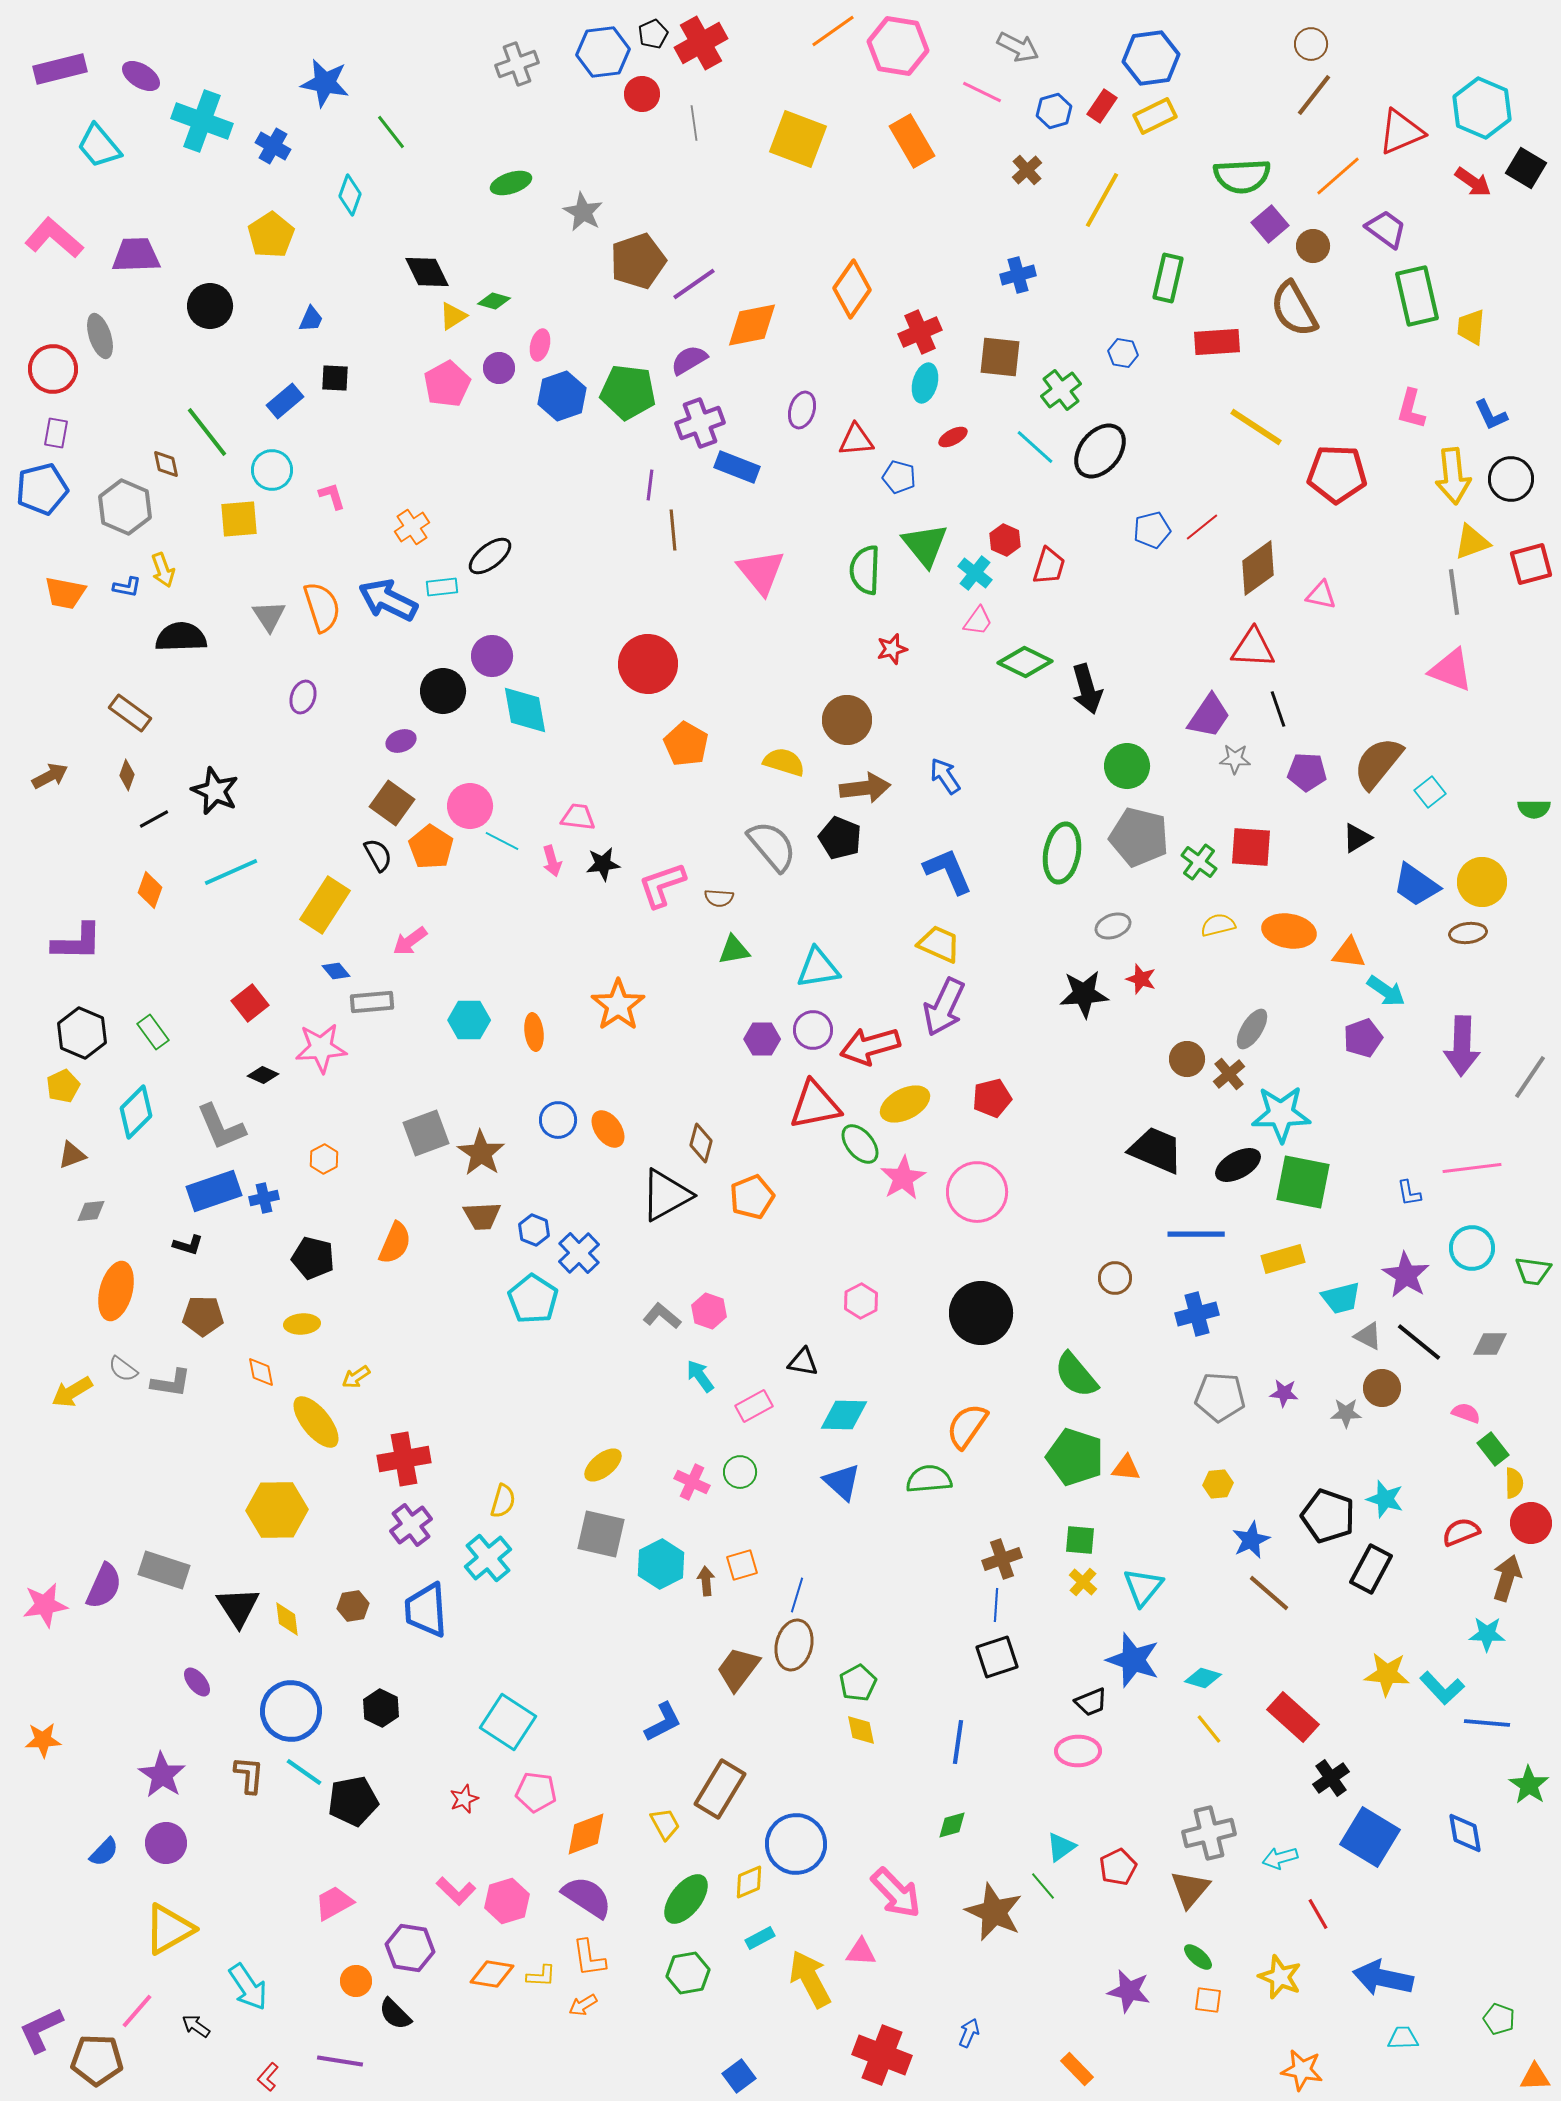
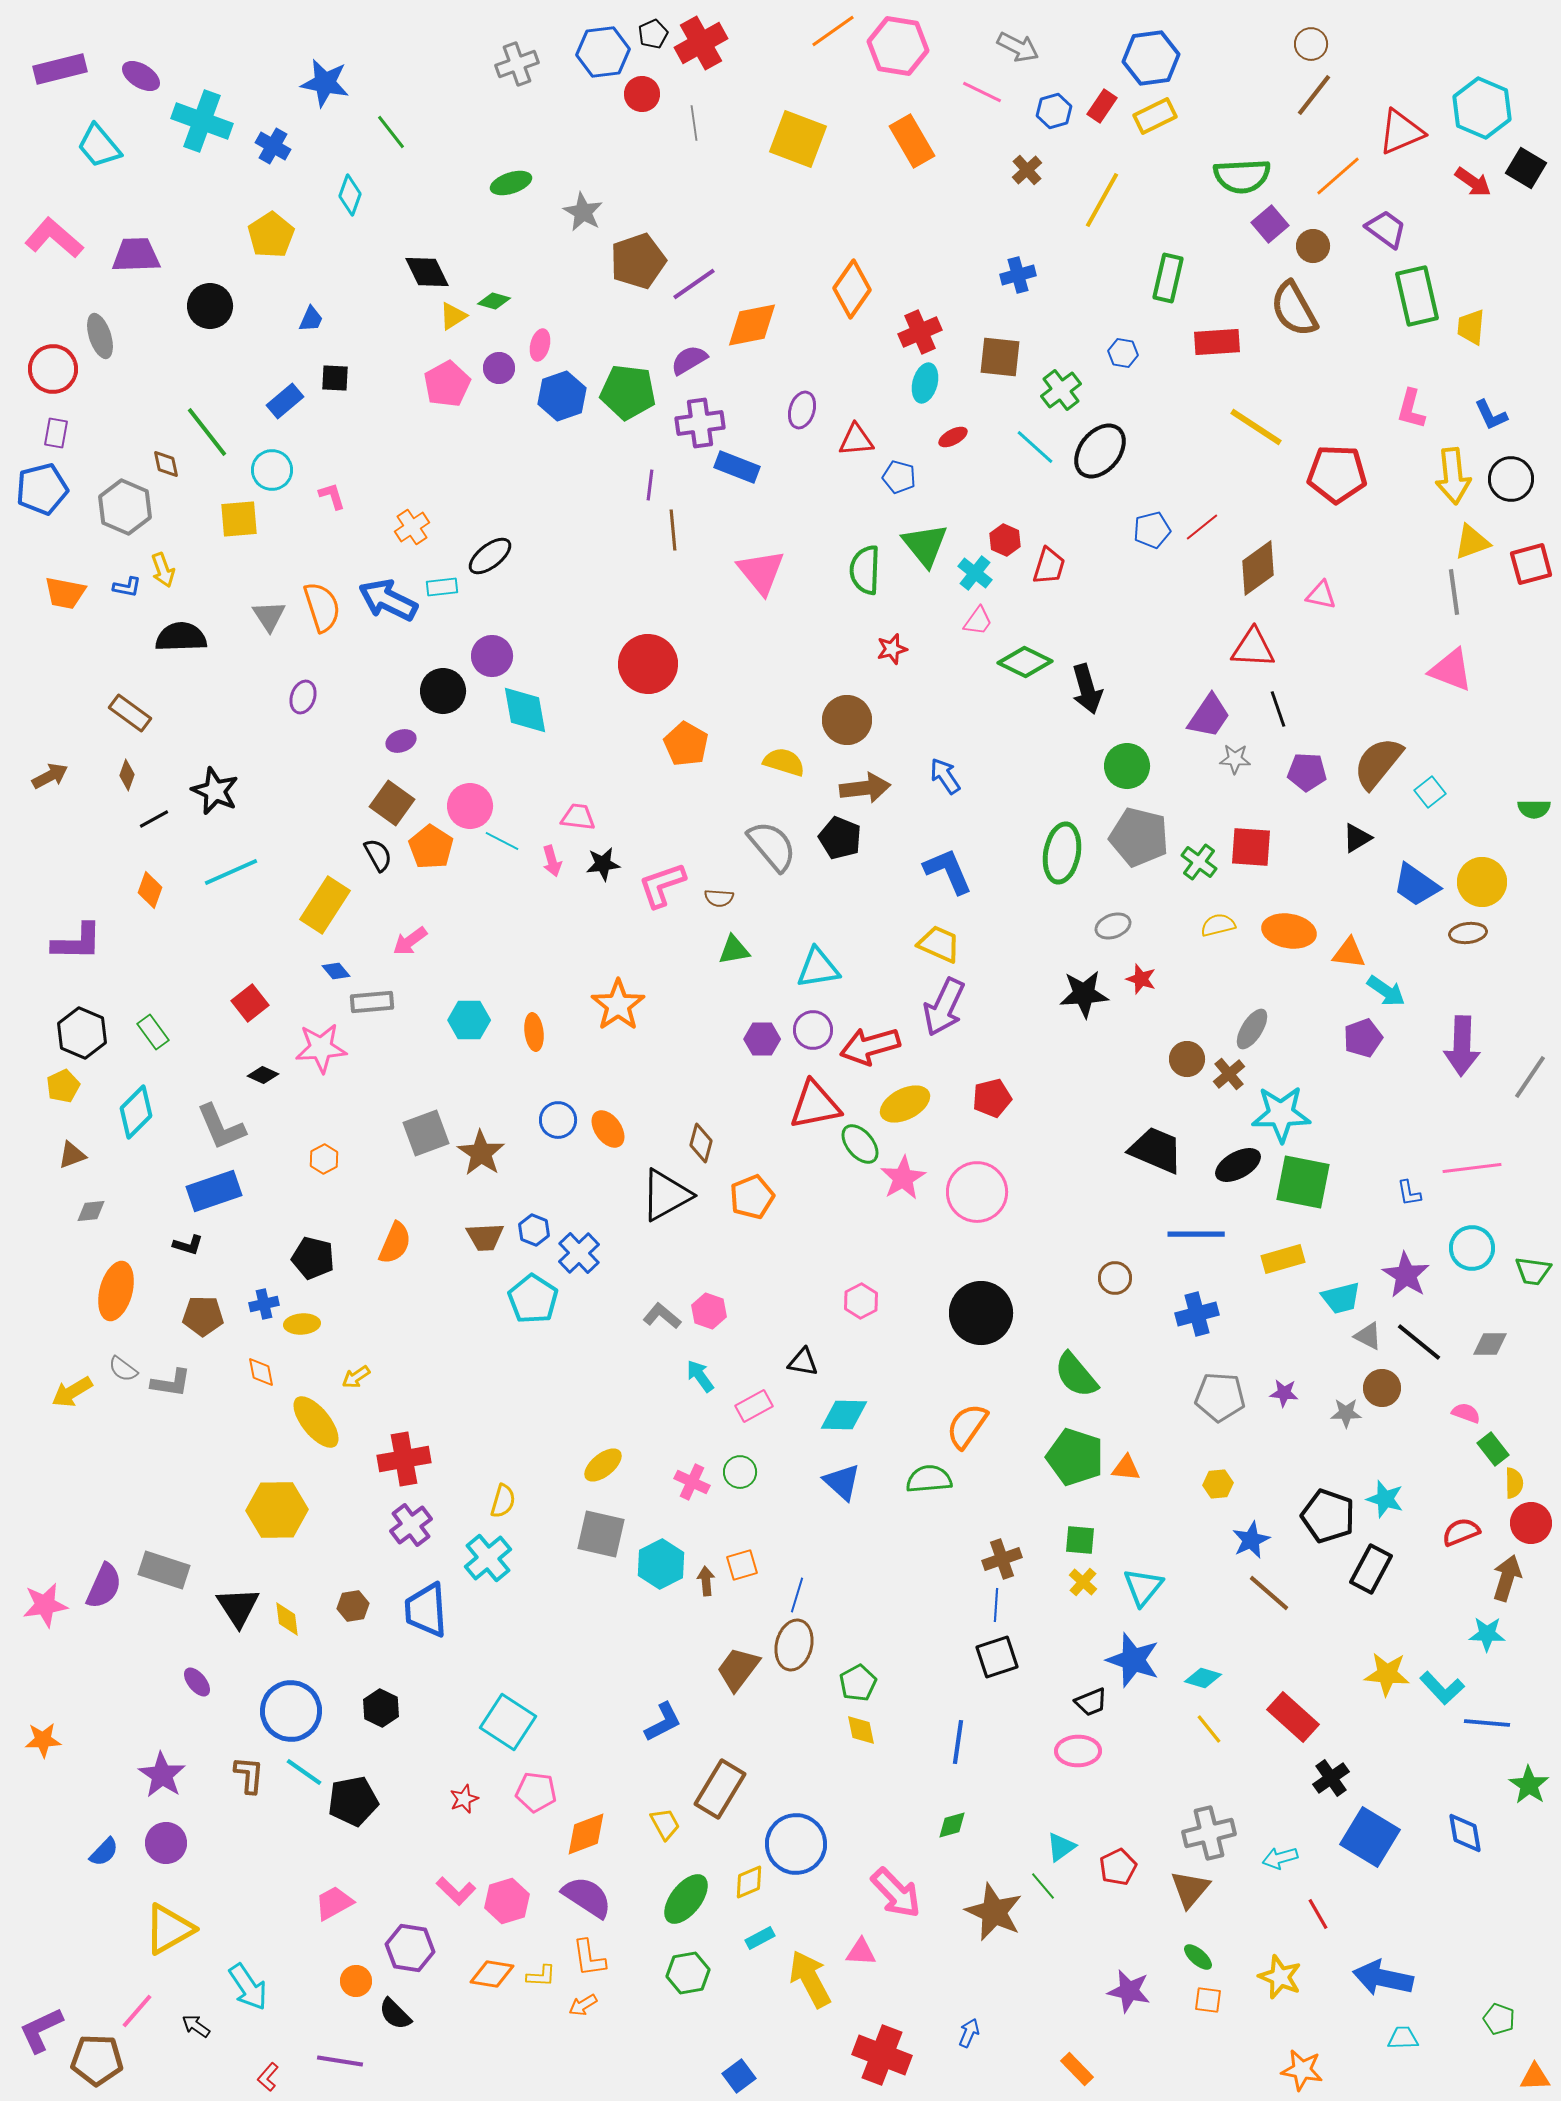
purple cross at (700, 423): rotated 12 degrees clockwise
blue cross at (264, 1198): moved 106 px down
brown trapezoid at (482, 1216): moved 3 px right, 21 px down
